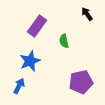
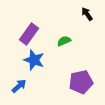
purple rectangle: moved 8 px left, 8 px down
green semicircle: rotated 80 degrees clockwise
blue star: moved 4 px right, 1 px up; rotated 30 degrees counterclockwise
blue arrow: rotated 21 degrees clockwise
